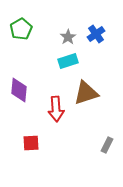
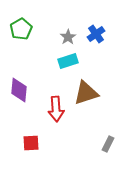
gray rectangle: moved 1 px right, 1 px up
